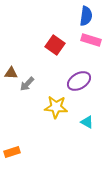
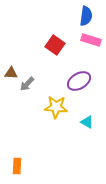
orange rectangle: moved 5 px right, 14 px down; rotated 70 degrees counterclockwise
